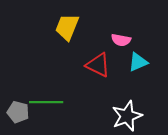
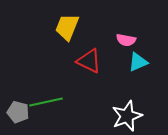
pink semicircle: moved 5 px right
red triangle: moved 9 px left, 4 px up
green line: rotated 12 degrees counterclockwise
